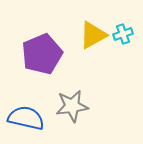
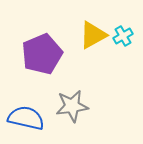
cyan cross: moved 2 px down; rotated 12 degrees counterclockwise
